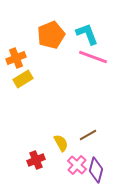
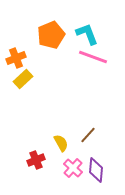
yellow rectangle: rotated 12 degrees counterclockwise
brown line: rotated 18 degrees counterclockwise
pink cross: moved 4 px left, 3 px down
purple diamond: rotated 10 degrees counterclockwise
